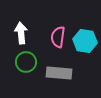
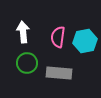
white arrow: moved 2 px right, 1 px up
cyan hexagon: rotated 20 degrees counterclockwise
green circle: moved 1 px right, 1 px down
